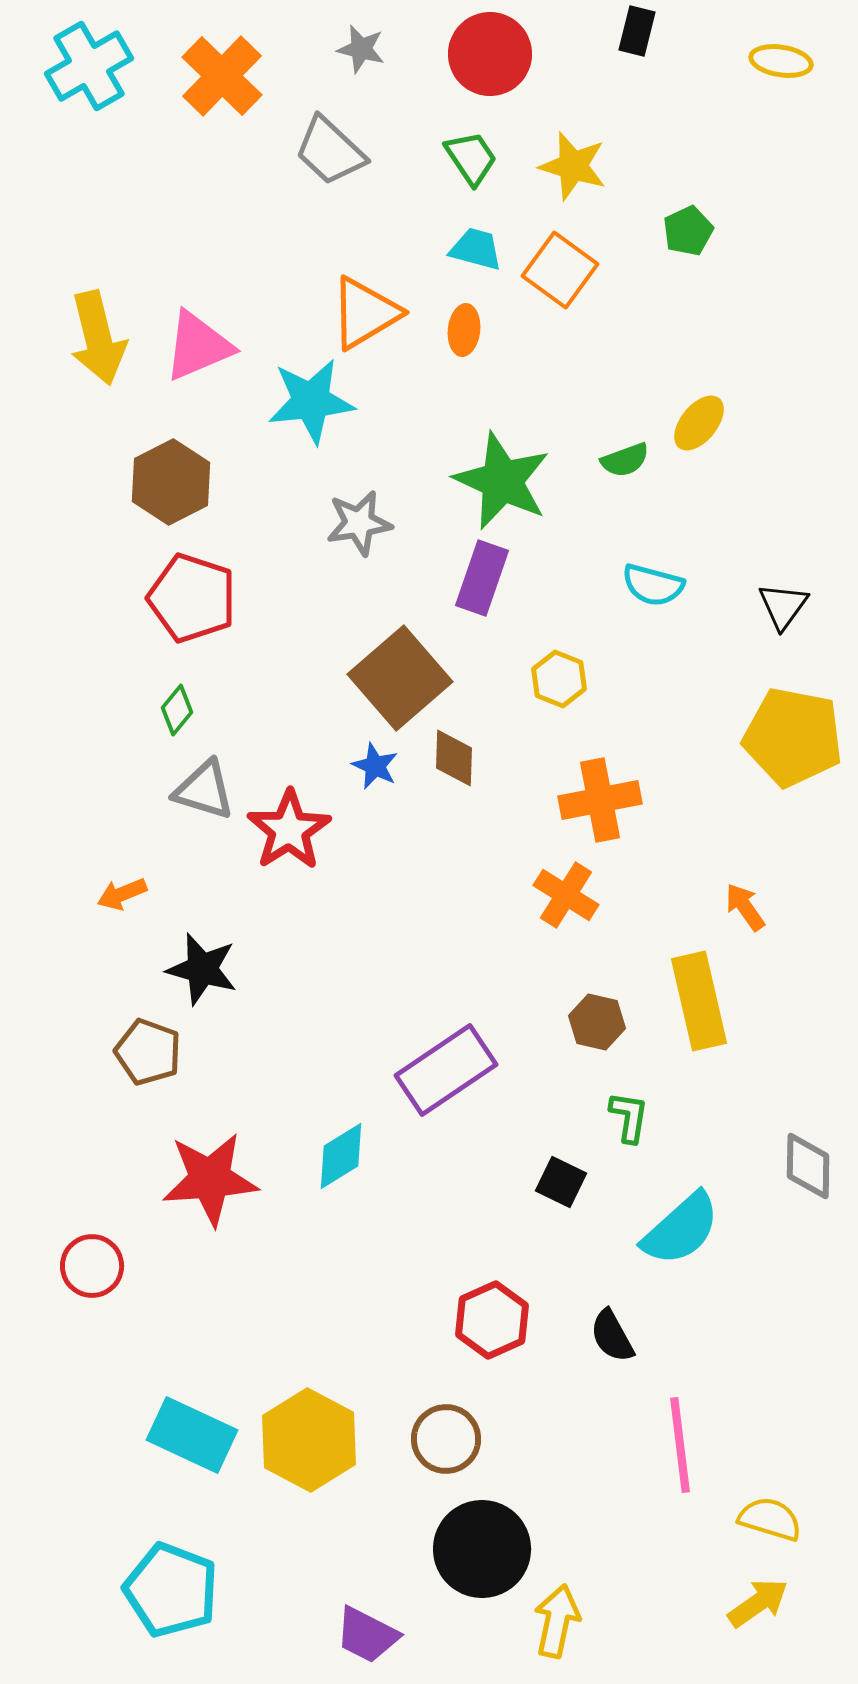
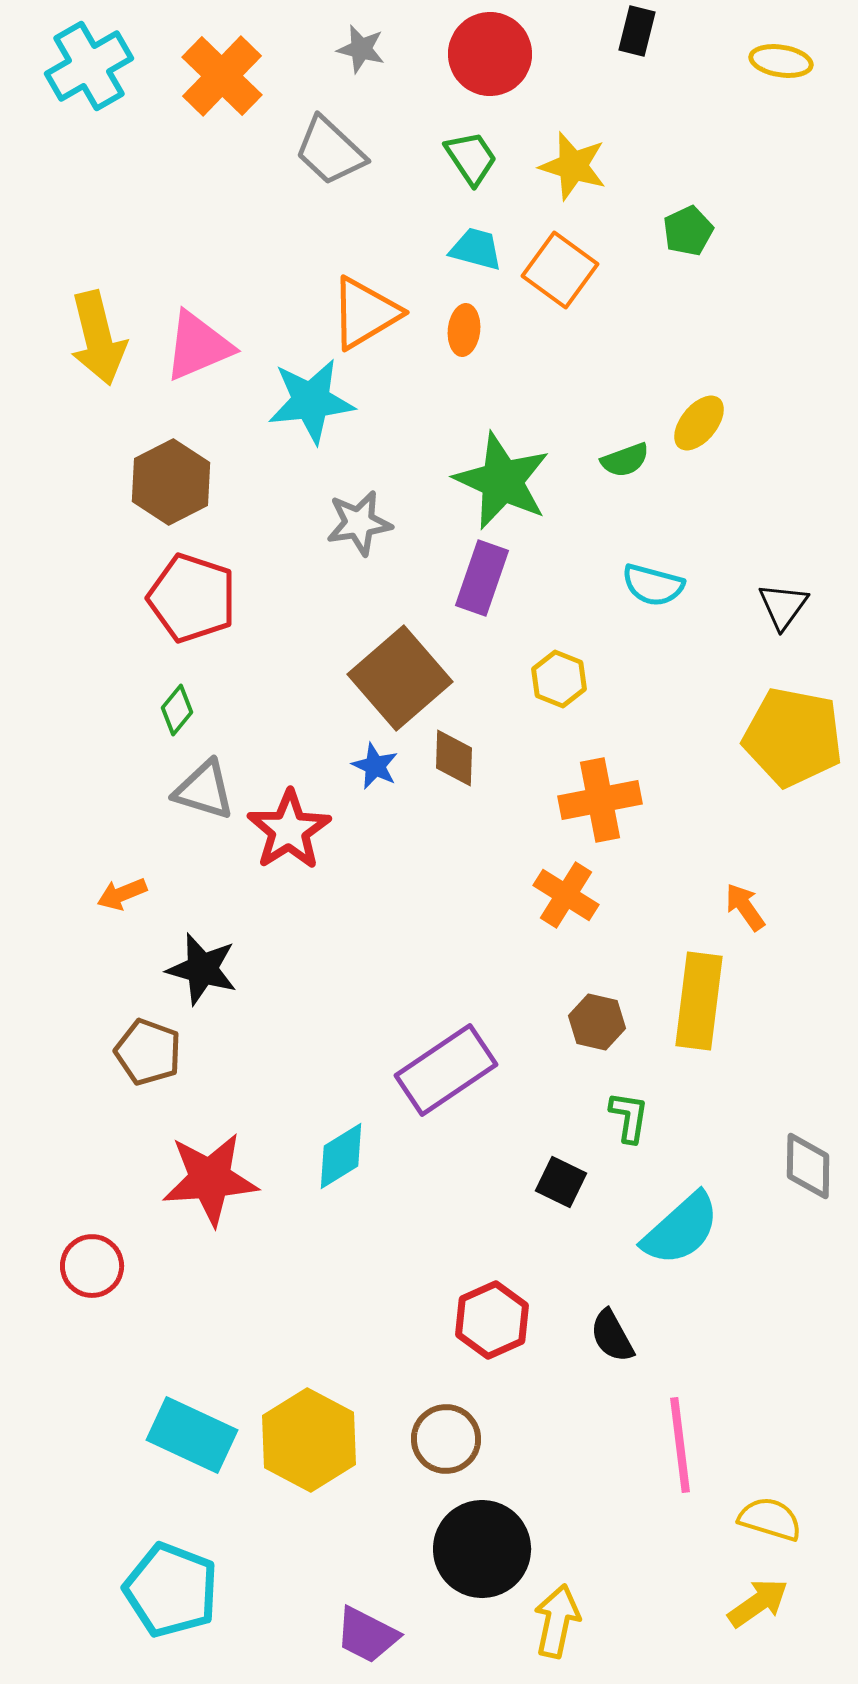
yellow rectangle at (699, 1001): rotated 20 degrees clockwise
